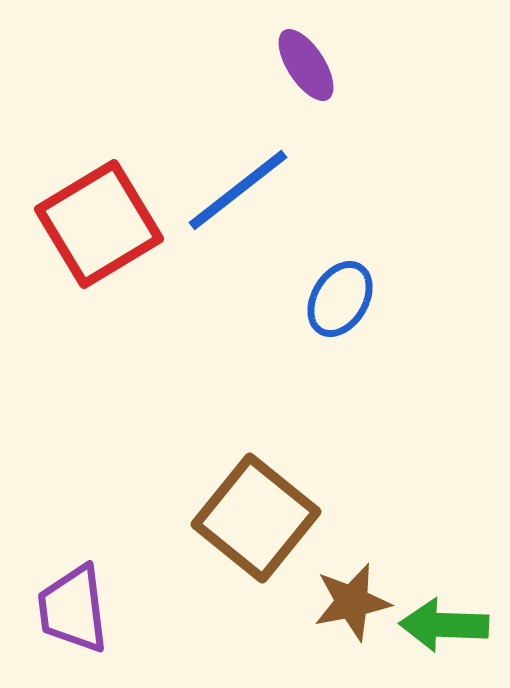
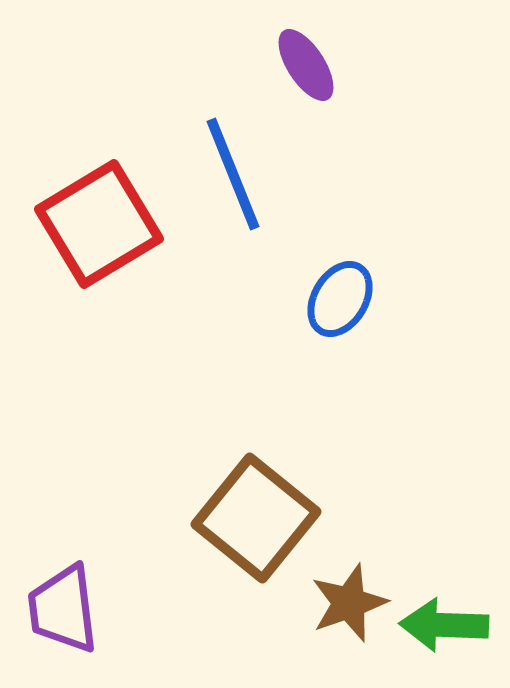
blue line: moved 5 px left, 16 px up; rotated 74 degrees counterclockwise
brown star: moved 3 px left, 1 px down; rotated 8 degrees counterclockwise
purple trapezoid: moved 10 px left
